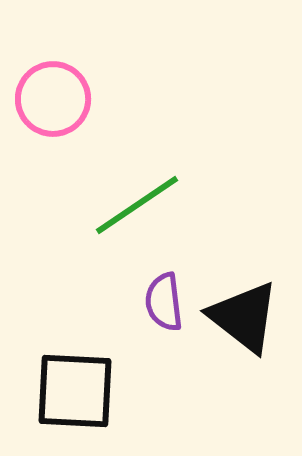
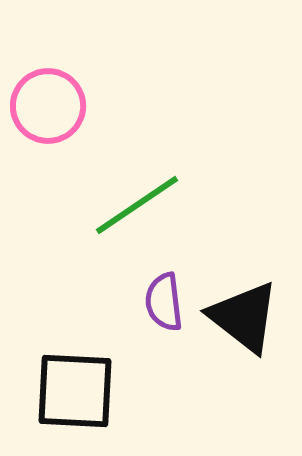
pink circle: moved 5 px left, 7 px down
